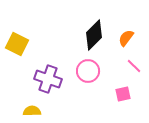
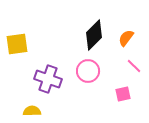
yellow square: rotated 35 degrees counterclockwise
